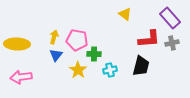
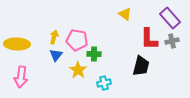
red L-shape: rotated 95 degrees clockwise
gray cross: moved 2 px up
cyan cross: moved 6 px left, 13 px down
pink arrow: rotated 75 degrees counterclockwise
